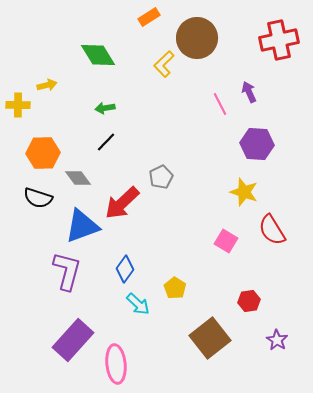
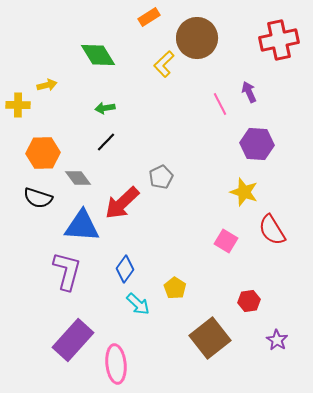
blue triangle: rotated 24 degrees clockwise
